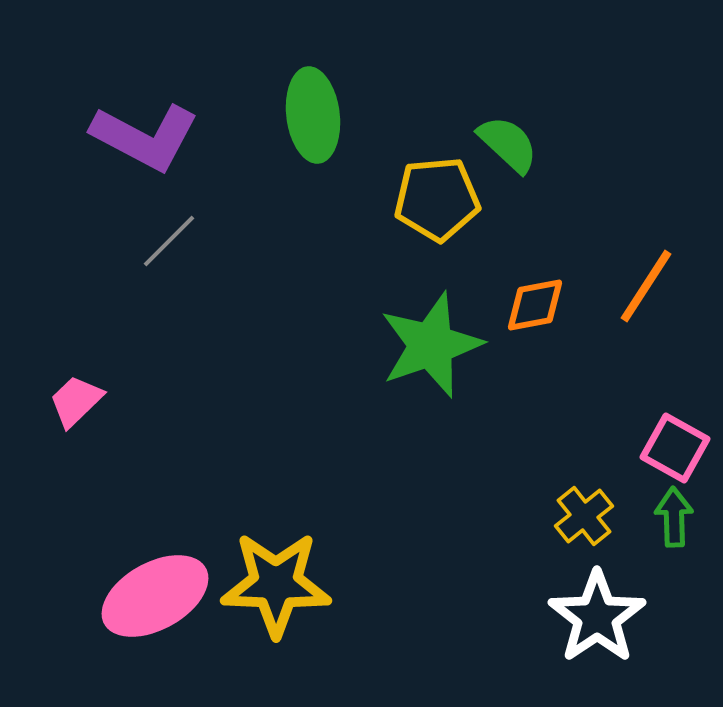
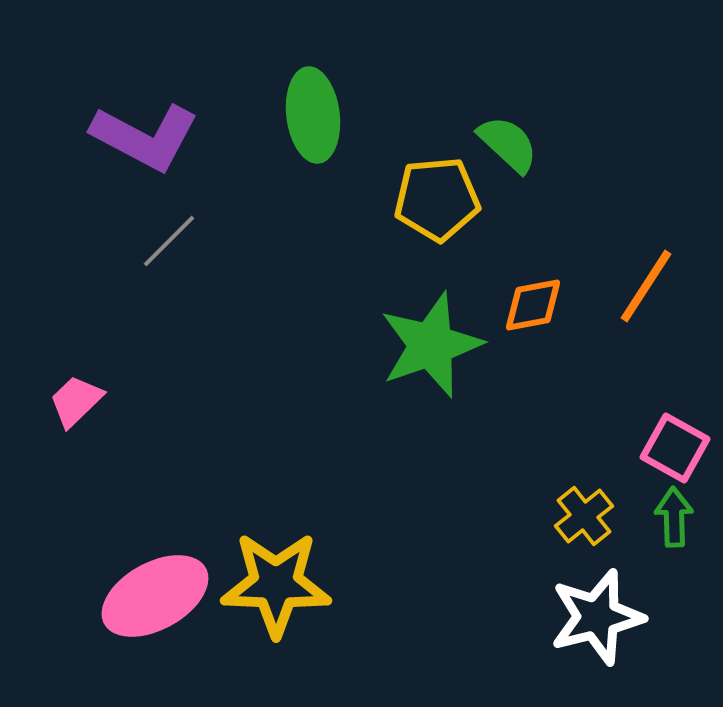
orange diamond: moved 2 px left
white star: rotated 20 degrees clockwise
